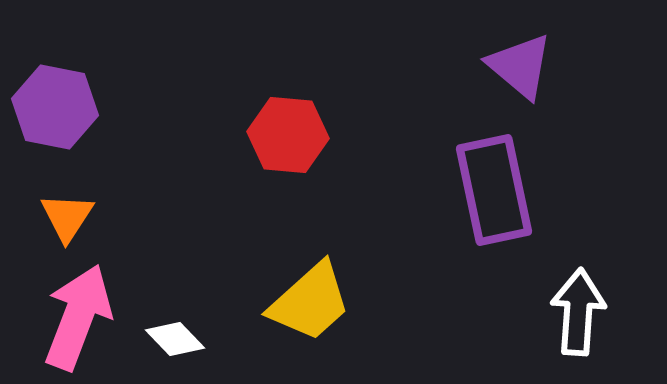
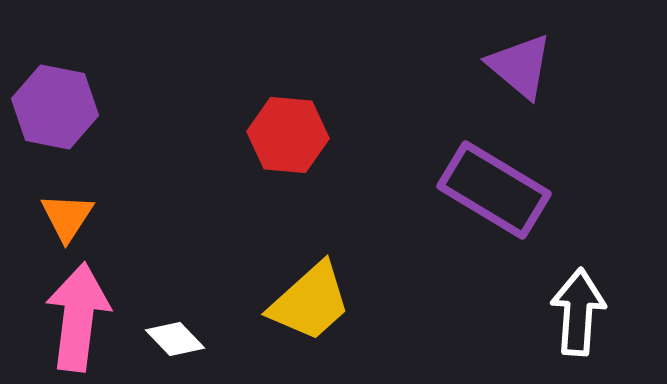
purple rectangle: rotated 47 degrees counterclockwise
pink arrow: rotated 14 degrees counterclockwise
